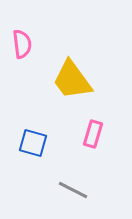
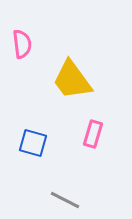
gray line: moved 8 px left, 10 px down
